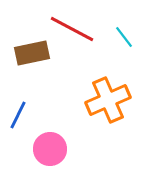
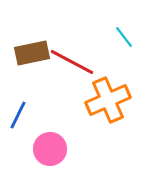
red line: moved 33 px down
